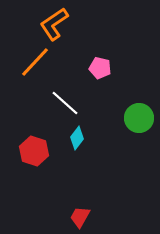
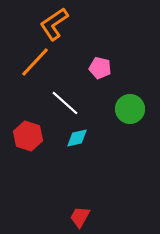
green circle: moved 9 px left, 9 px up
cyan diamond: rotated 40 degrees clockwise
red hexagon: moved 6 px left, 15 px up
